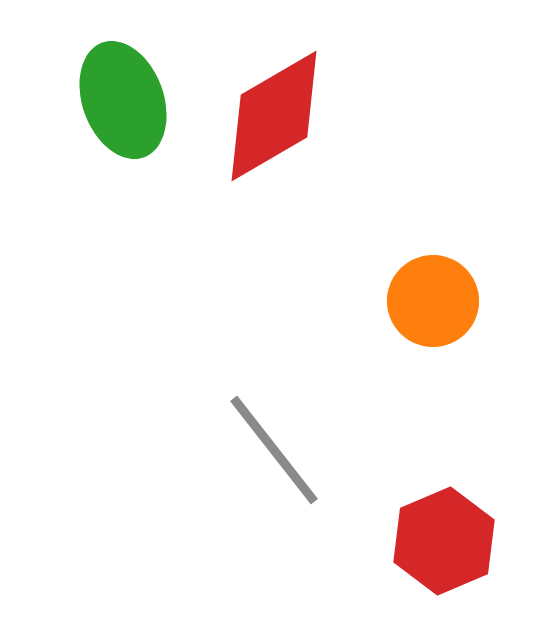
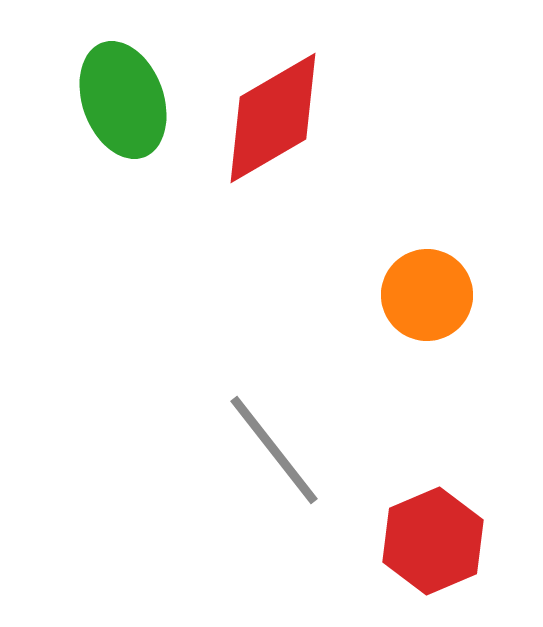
red diamond: moved 1 px left, 2 px down
orange circle: moved 6 px left, 6 px up
red hexagon: moved 11 px left
